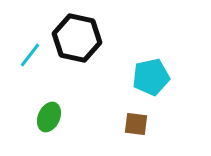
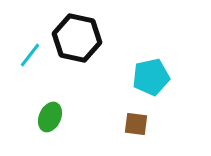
green ellipse: moved 1 px right
